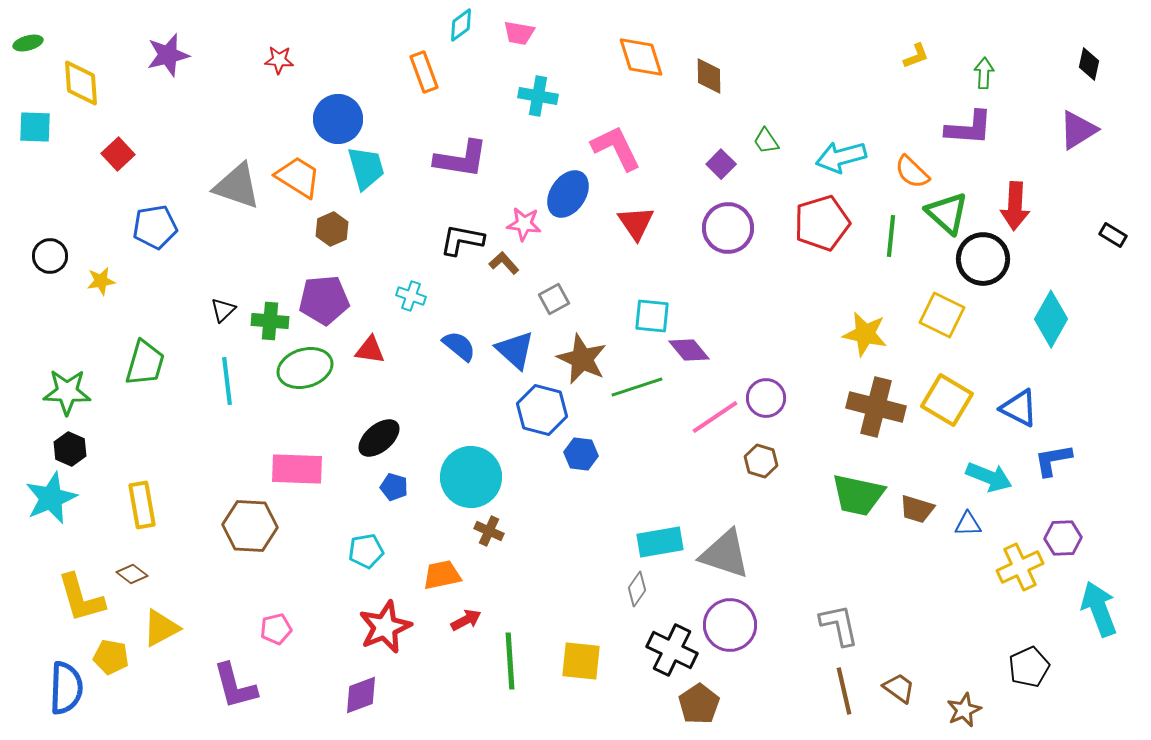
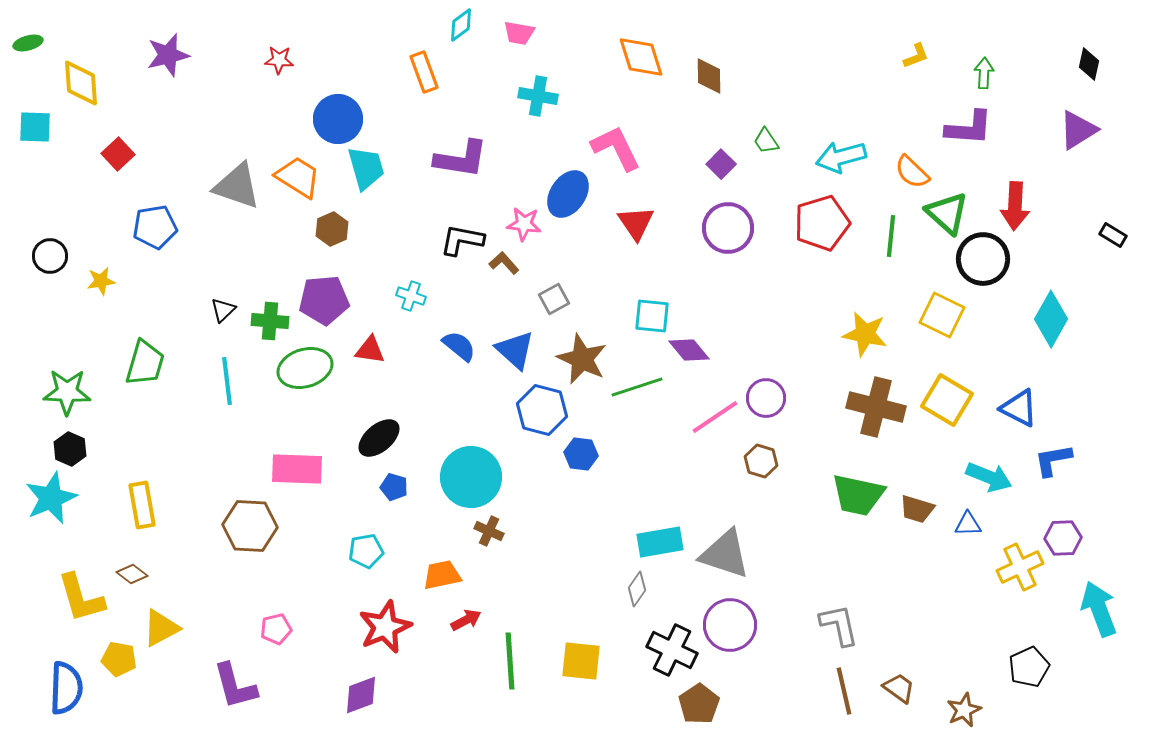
yellow pentagon at (111, 657): moved 8 px right, 2 px down
